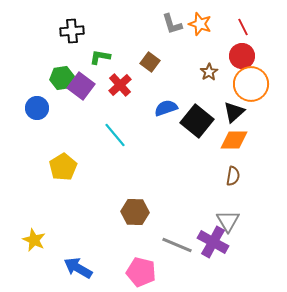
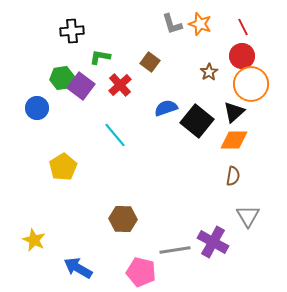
brown hexagon: moved 12 px left, 7 px down
gray triangle: moved 20 px right, 5 px up
gray line: moved 2 px left, 5 px down; rotated 32 degrees counterclockwise
